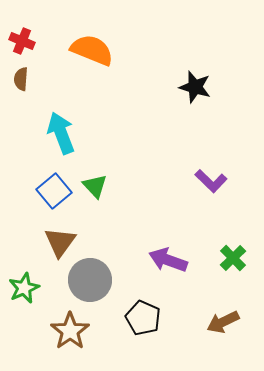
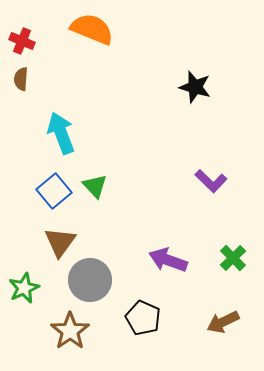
orange semicircle: moved 21 px up
